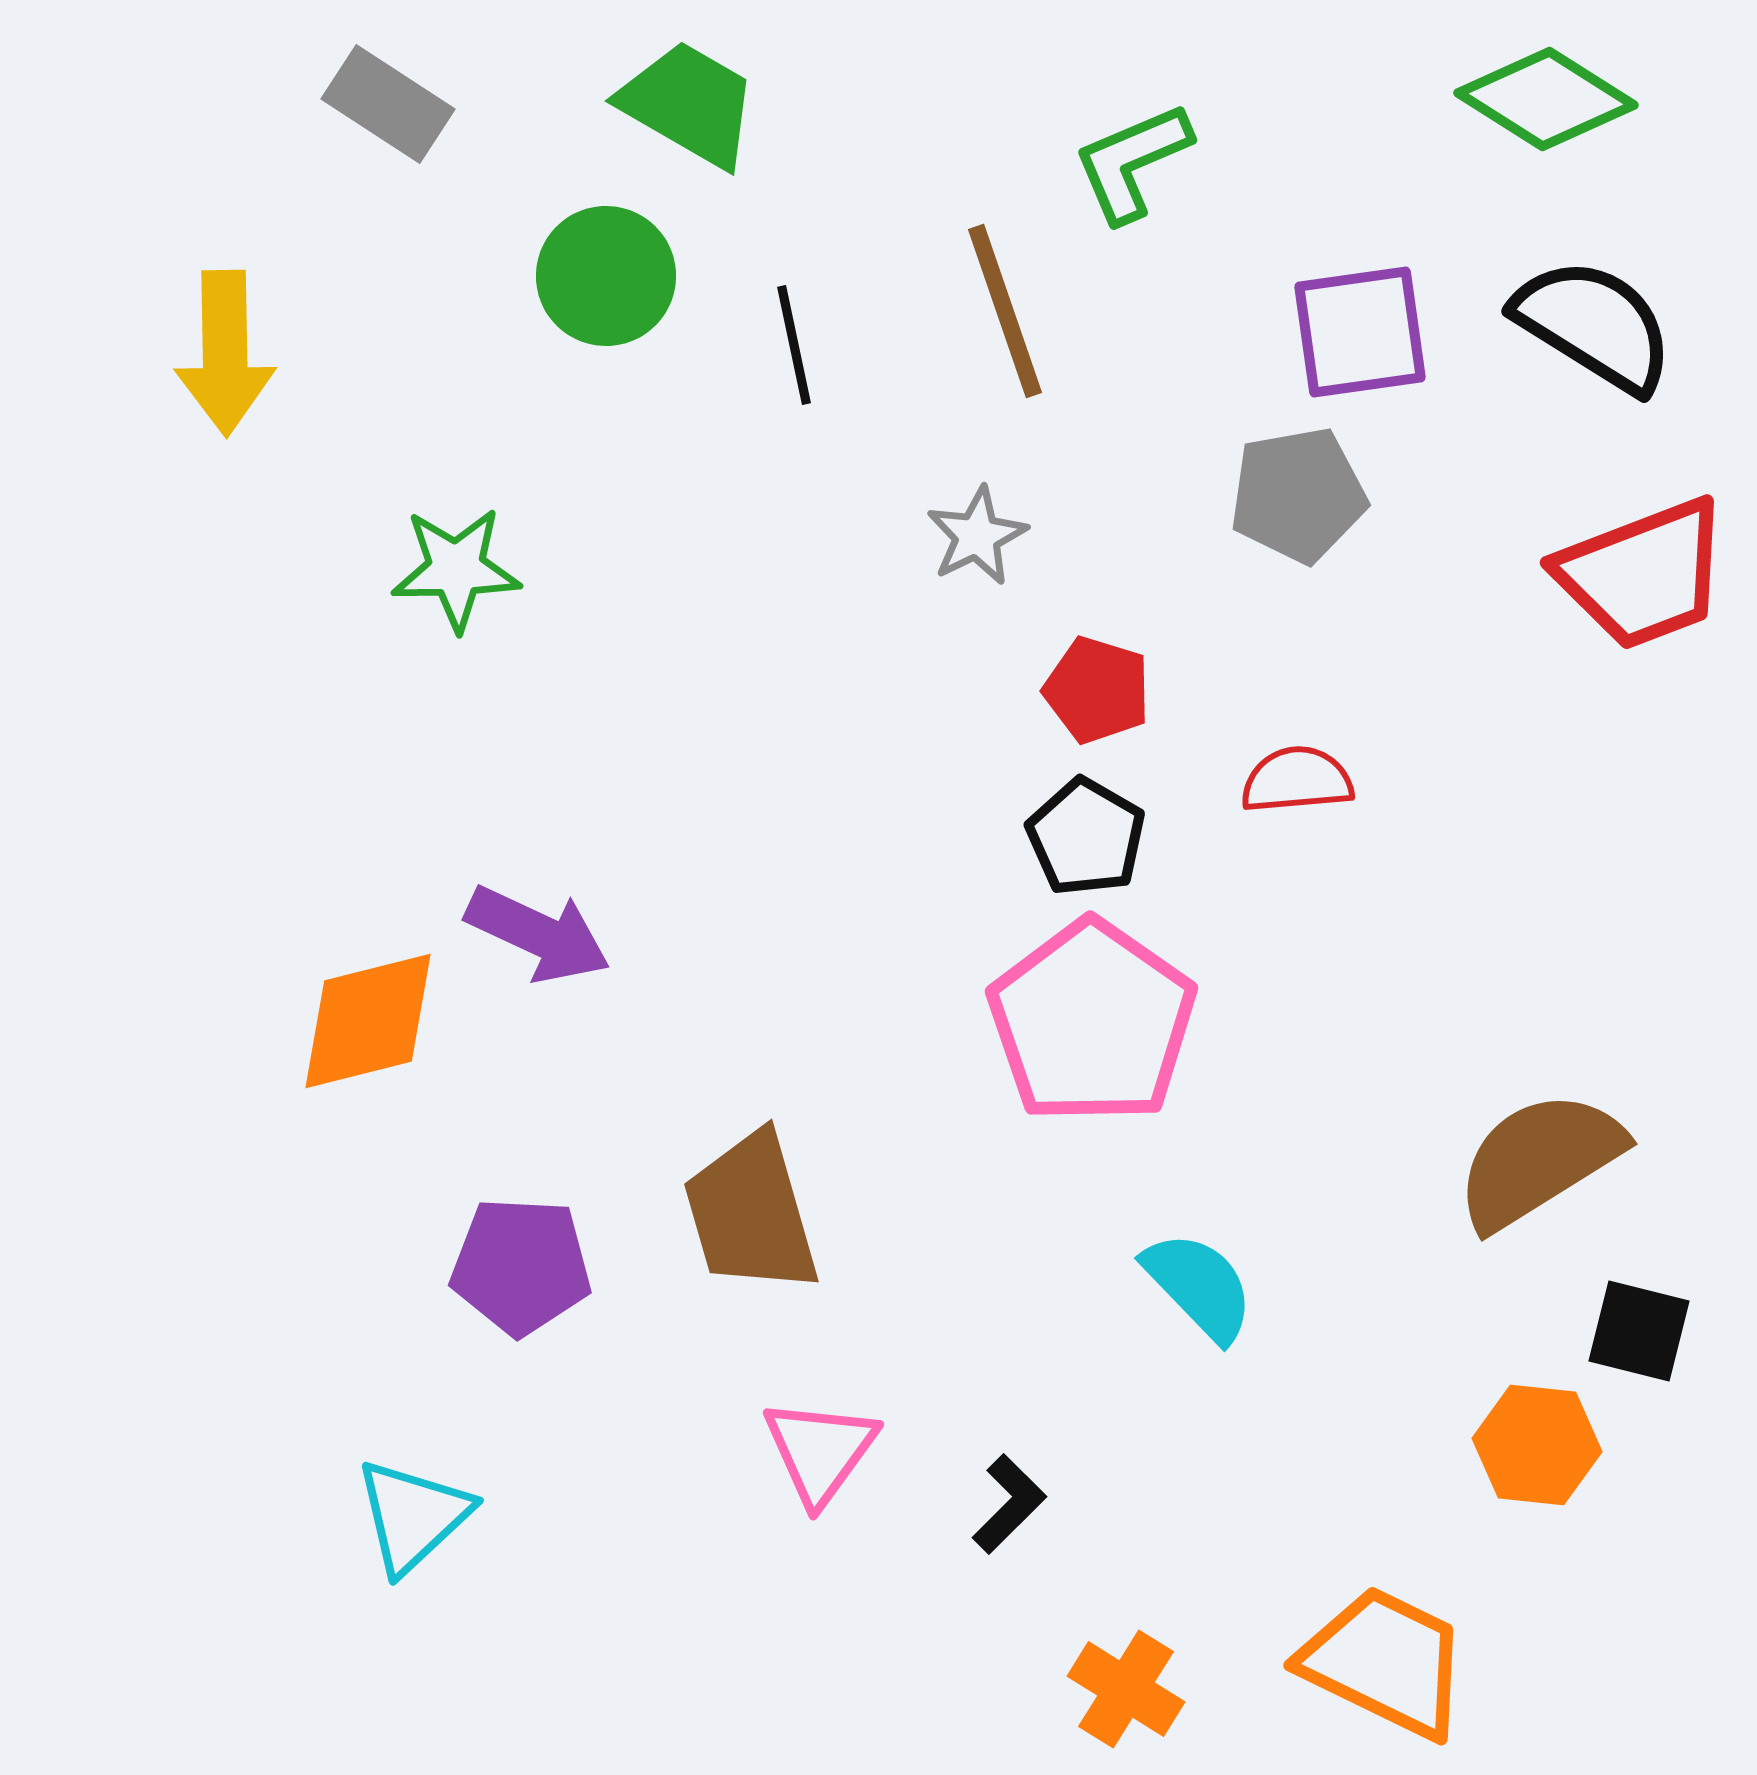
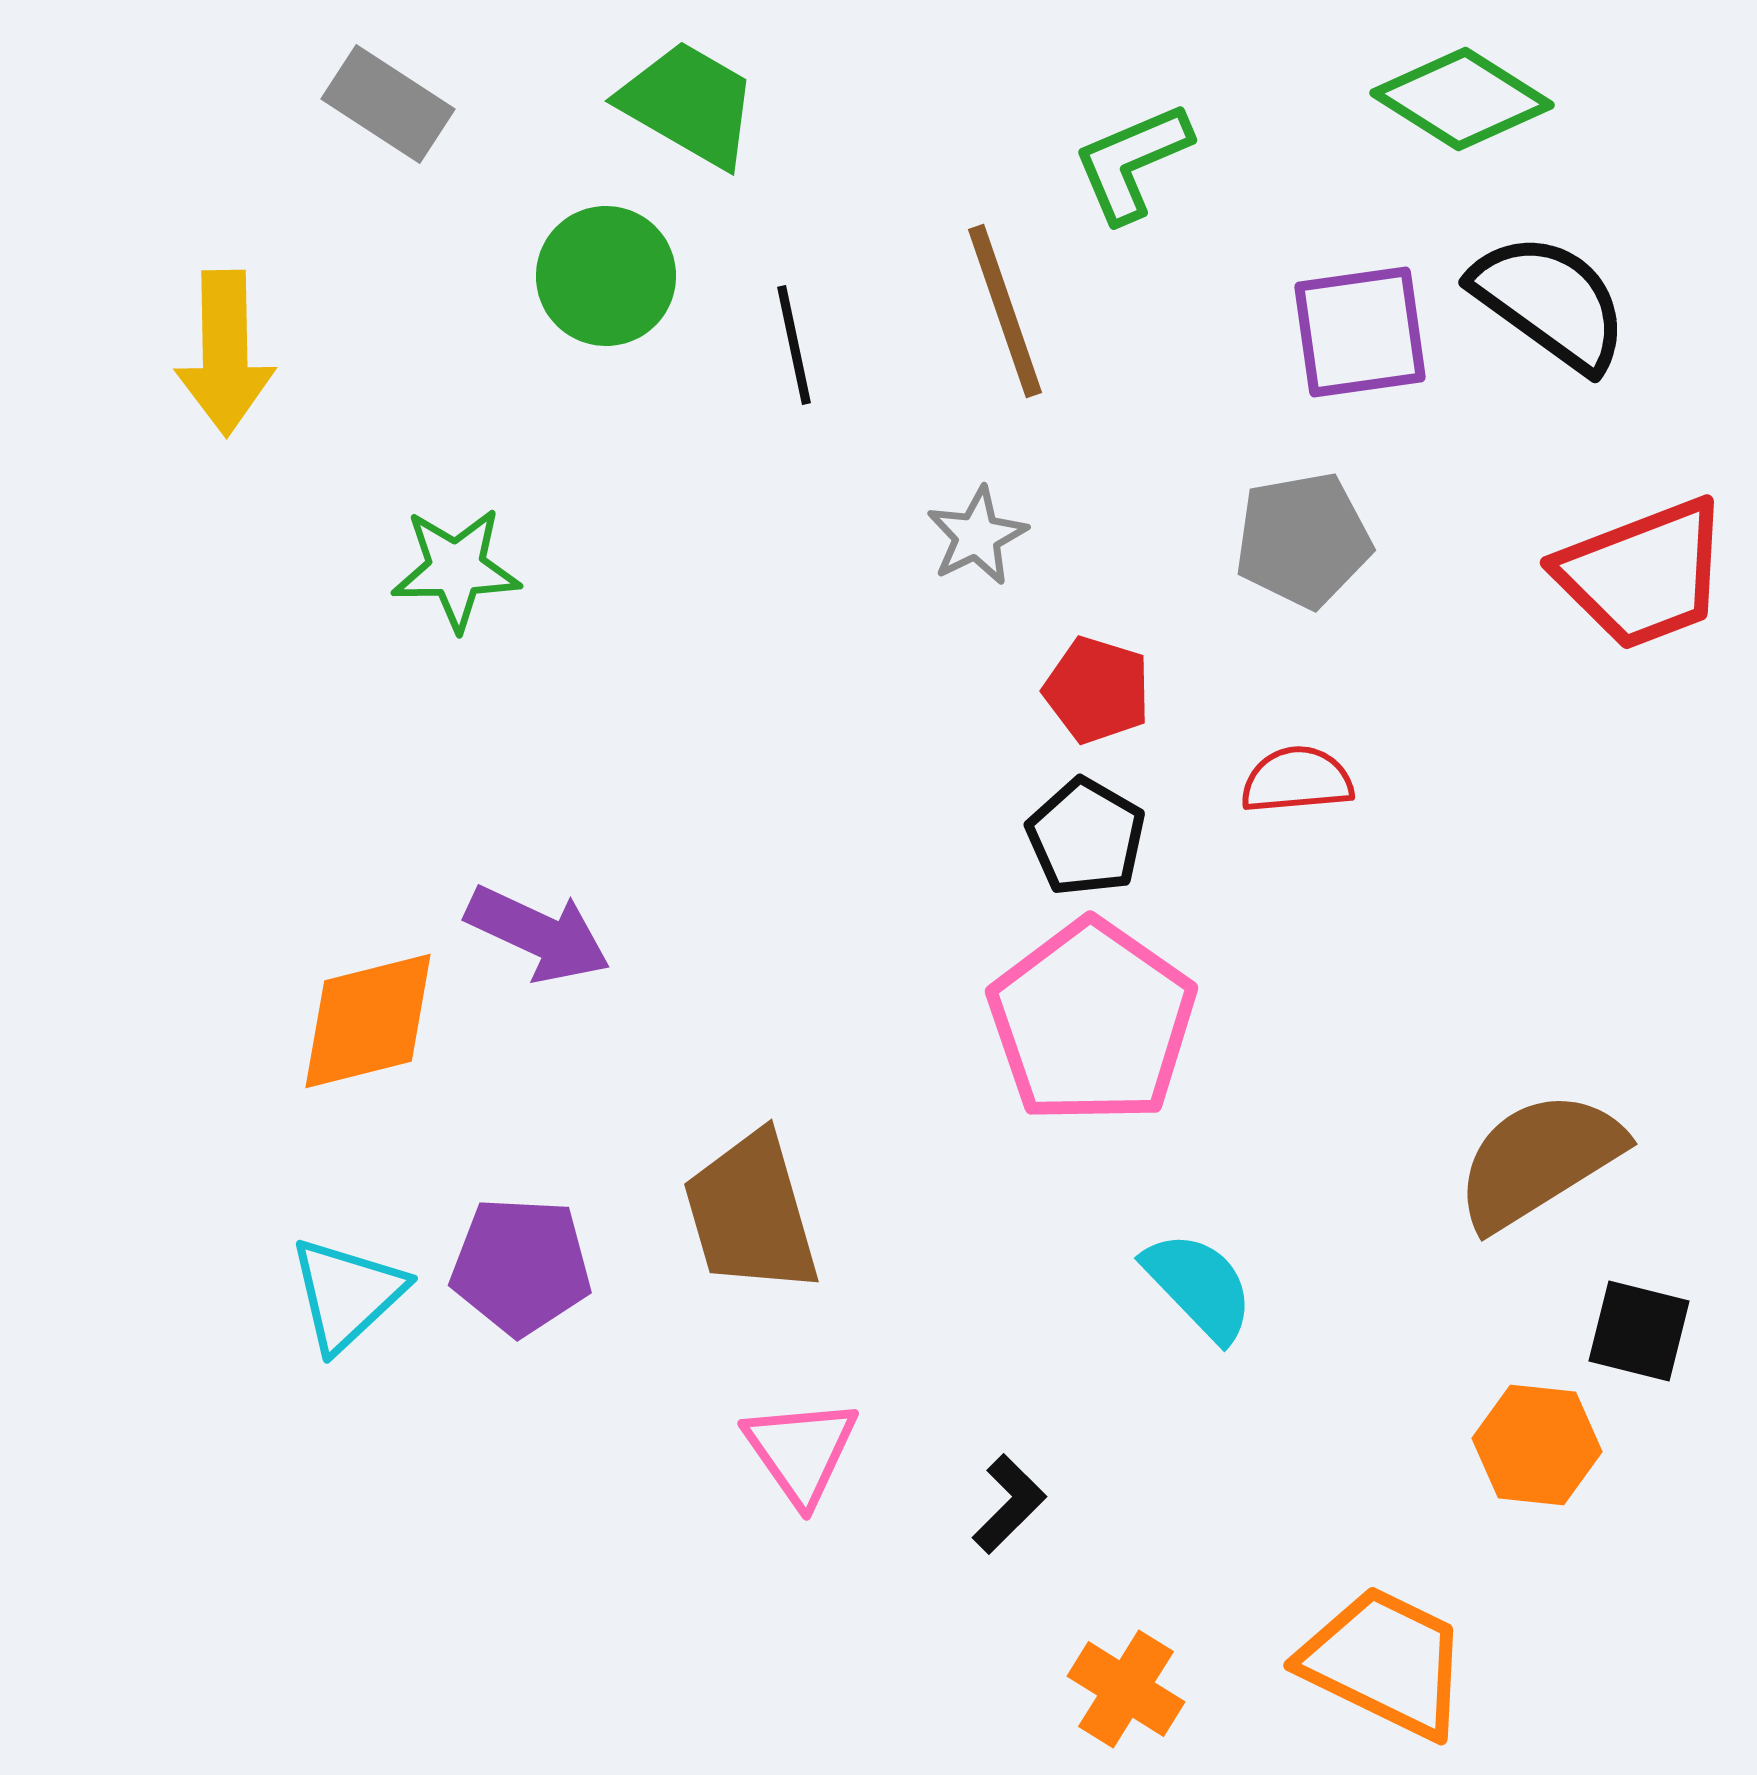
green diamond: moved 84 px left
black semicircle: moved 44 px left, 23 px up; rotated 4 degrees clockwise
gray pentagon: moved 5 px right, 45 px down
pink triangle: moved 19 px left; rotated 11 degrees counterclockwise
cyan triangle: moved 66 px left, 222 px up
